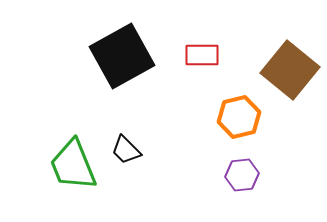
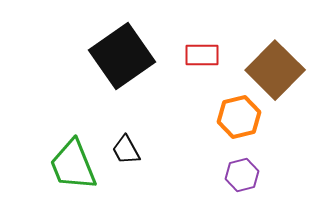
black square: rotated 6 degrees counterclockwise
brown square: moved 15 px left; rotated 6 degrees clockwise
black trapezoid: rotated 16 degrees clockwise
purple hexagon: rotated 8 degrees counterclockwise
